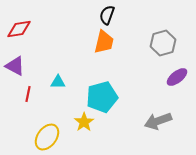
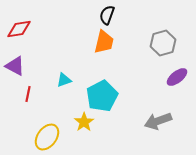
cyan triangle: moved 6 px right, 2 px up; rotated 21 degrees counterclockwise
cyan pentagon: moved 1 px up; rotated 12 degrees counterclockwise
